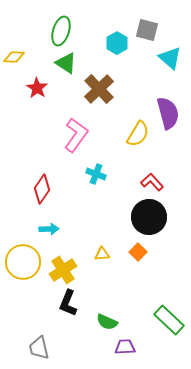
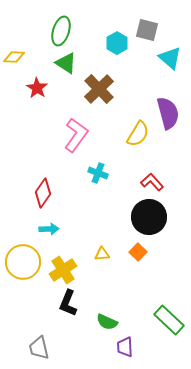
cyan cross: moved 2 px right, 1 px up
red diamond: moved 1 px right, 4 px down
purple trapezoid: rotated 90 degrees counterclockwise
